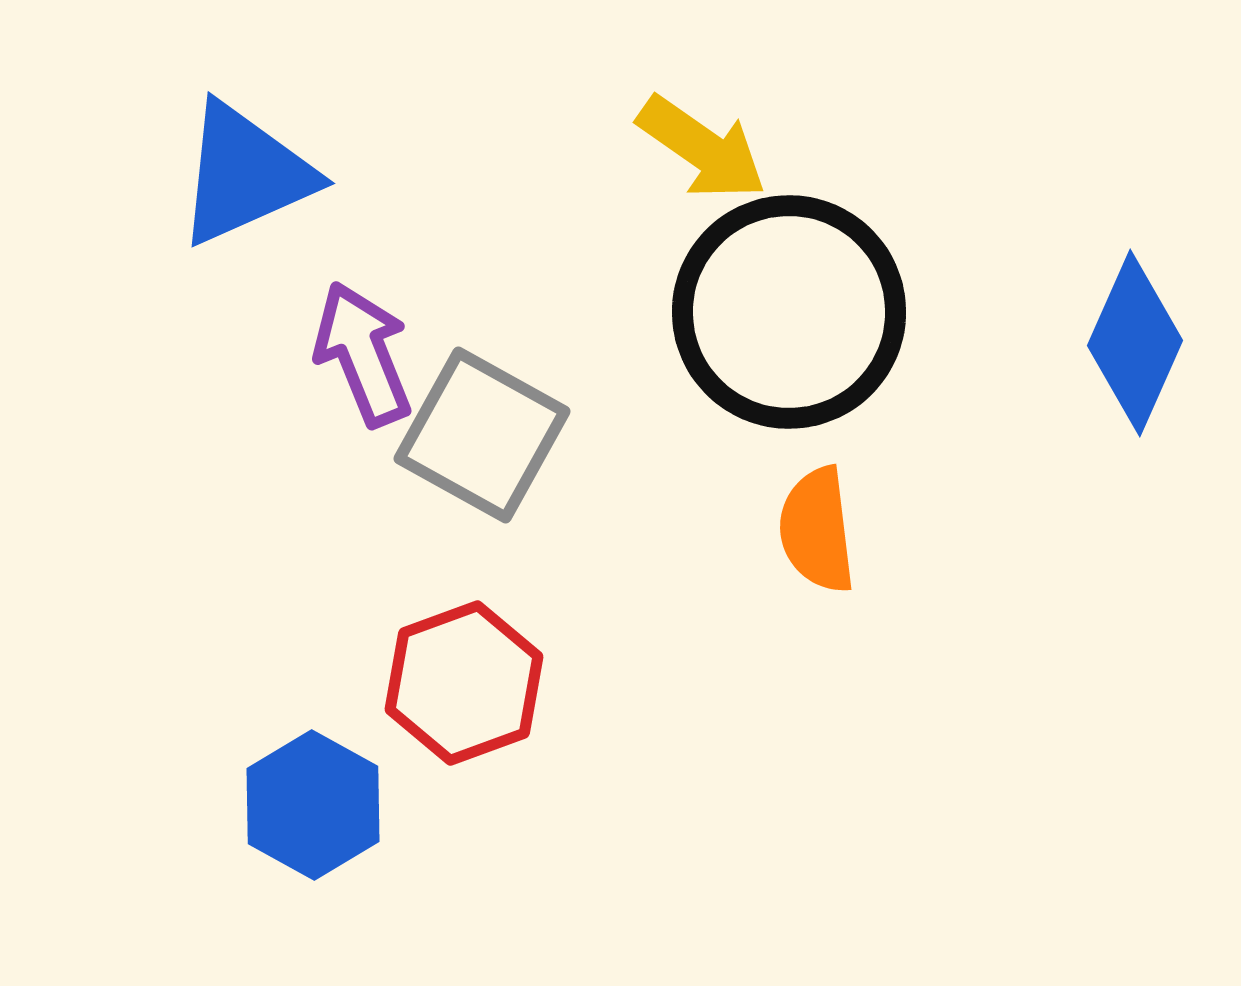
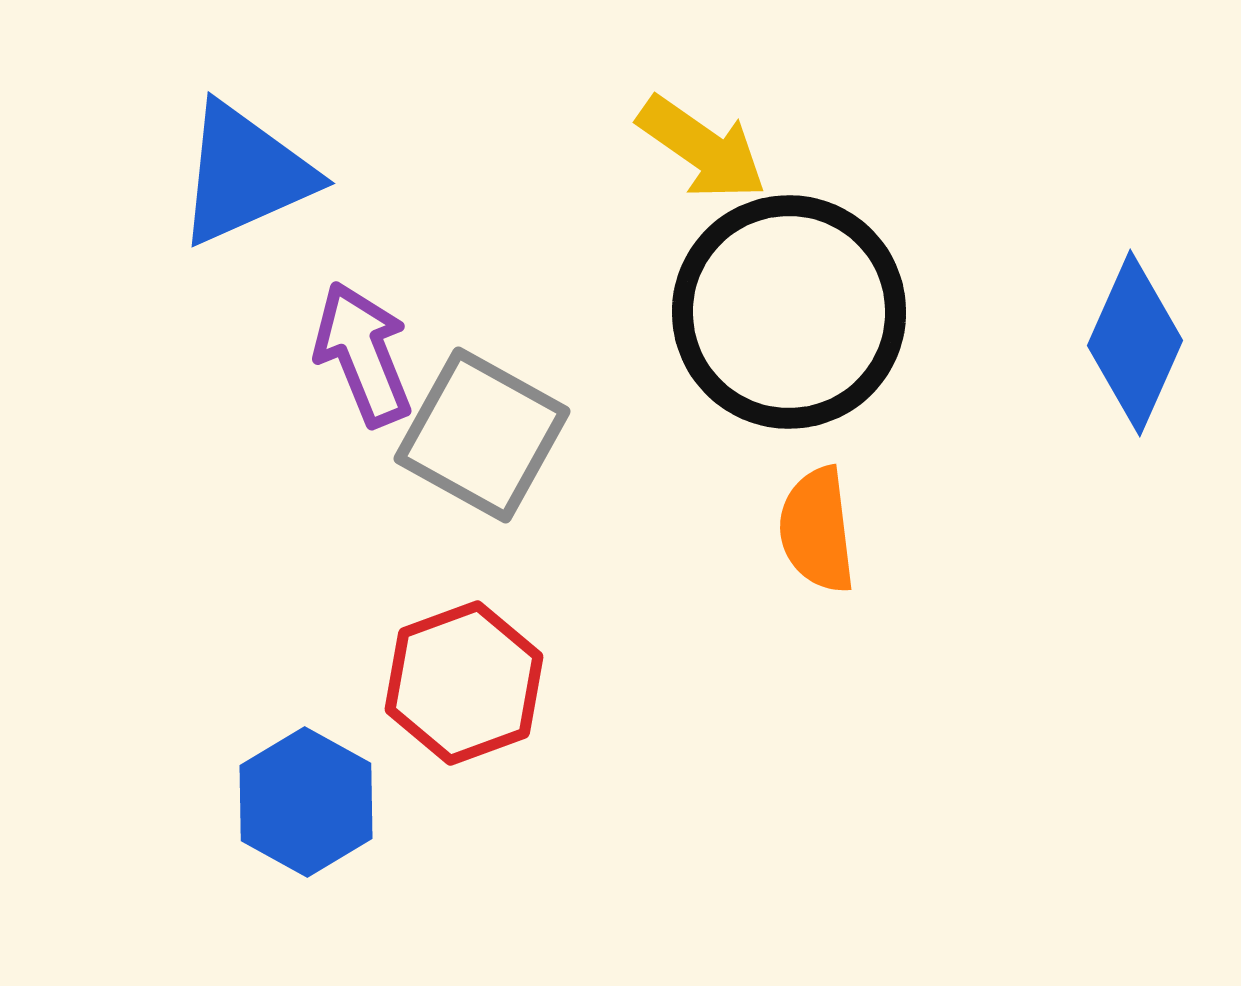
blue hexagon: moved 7 px left, 3 px up
